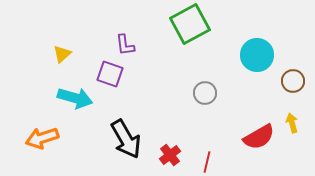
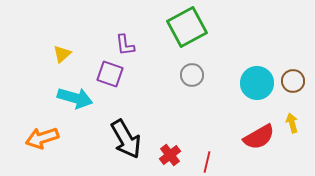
green square: moved 3 px left, 3 px down
cyan circle: moved 28 px down
gray circle: moved 13 px left, 18 px up
